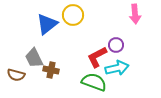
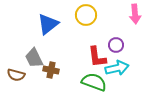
yellow circle: moved 13 px right
blue triangle: moved 1 px right
red L-shape: rotated 70 degrees counterclockwise
